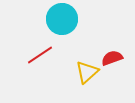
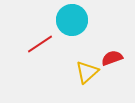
cyan circle: moved 10 px right, 1 px down
red line: moved 11 px up
